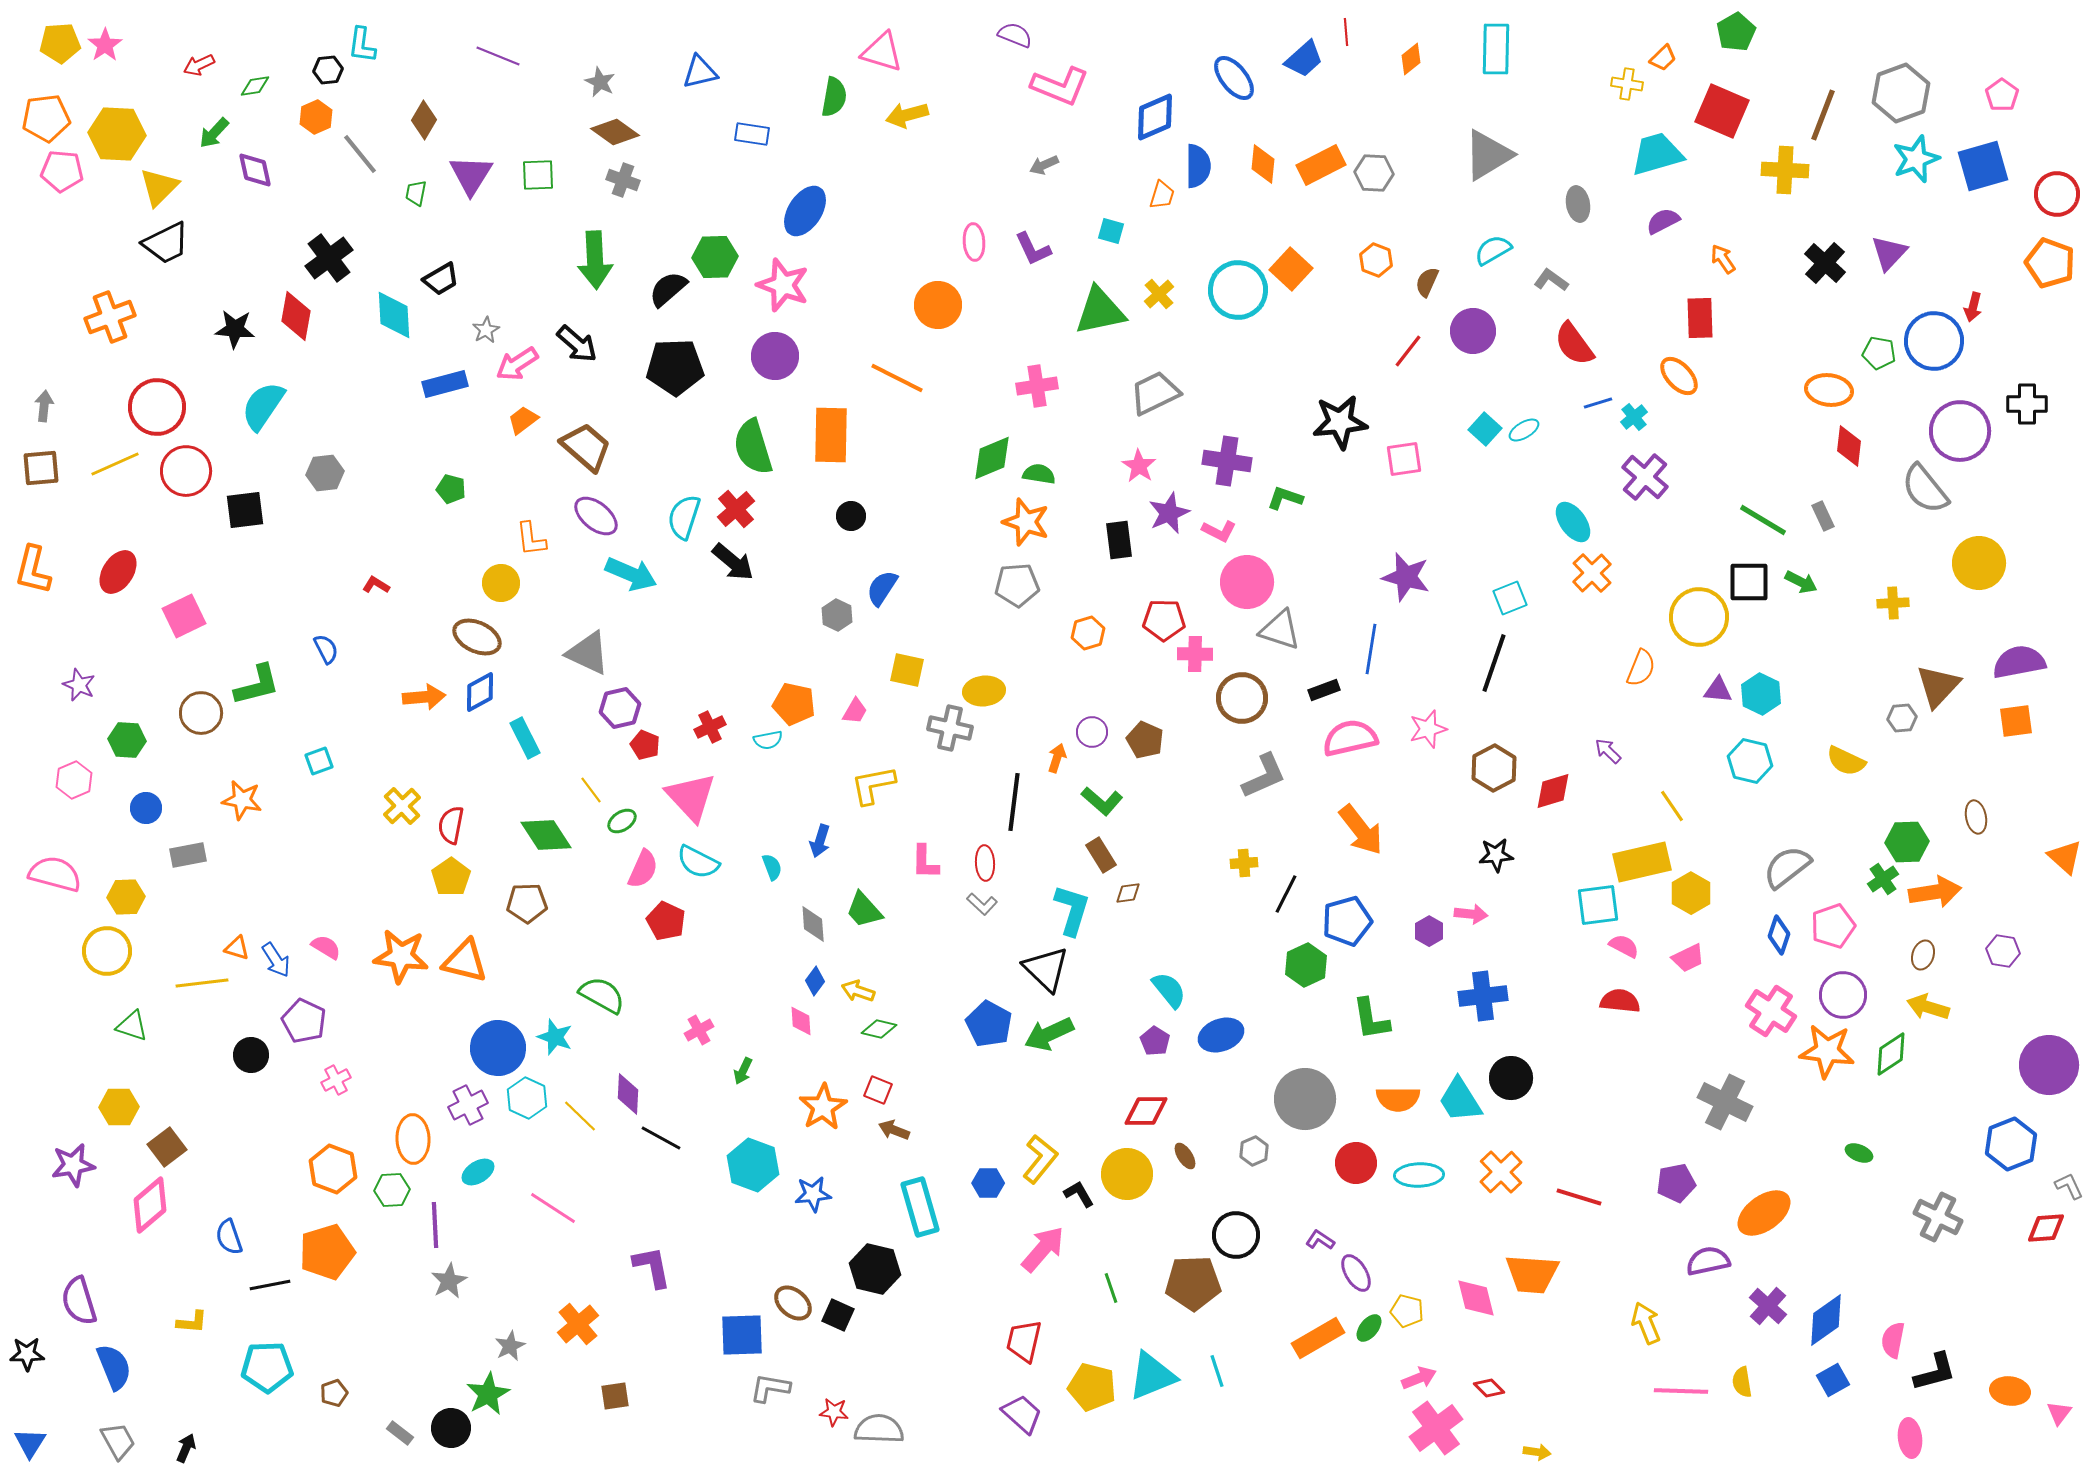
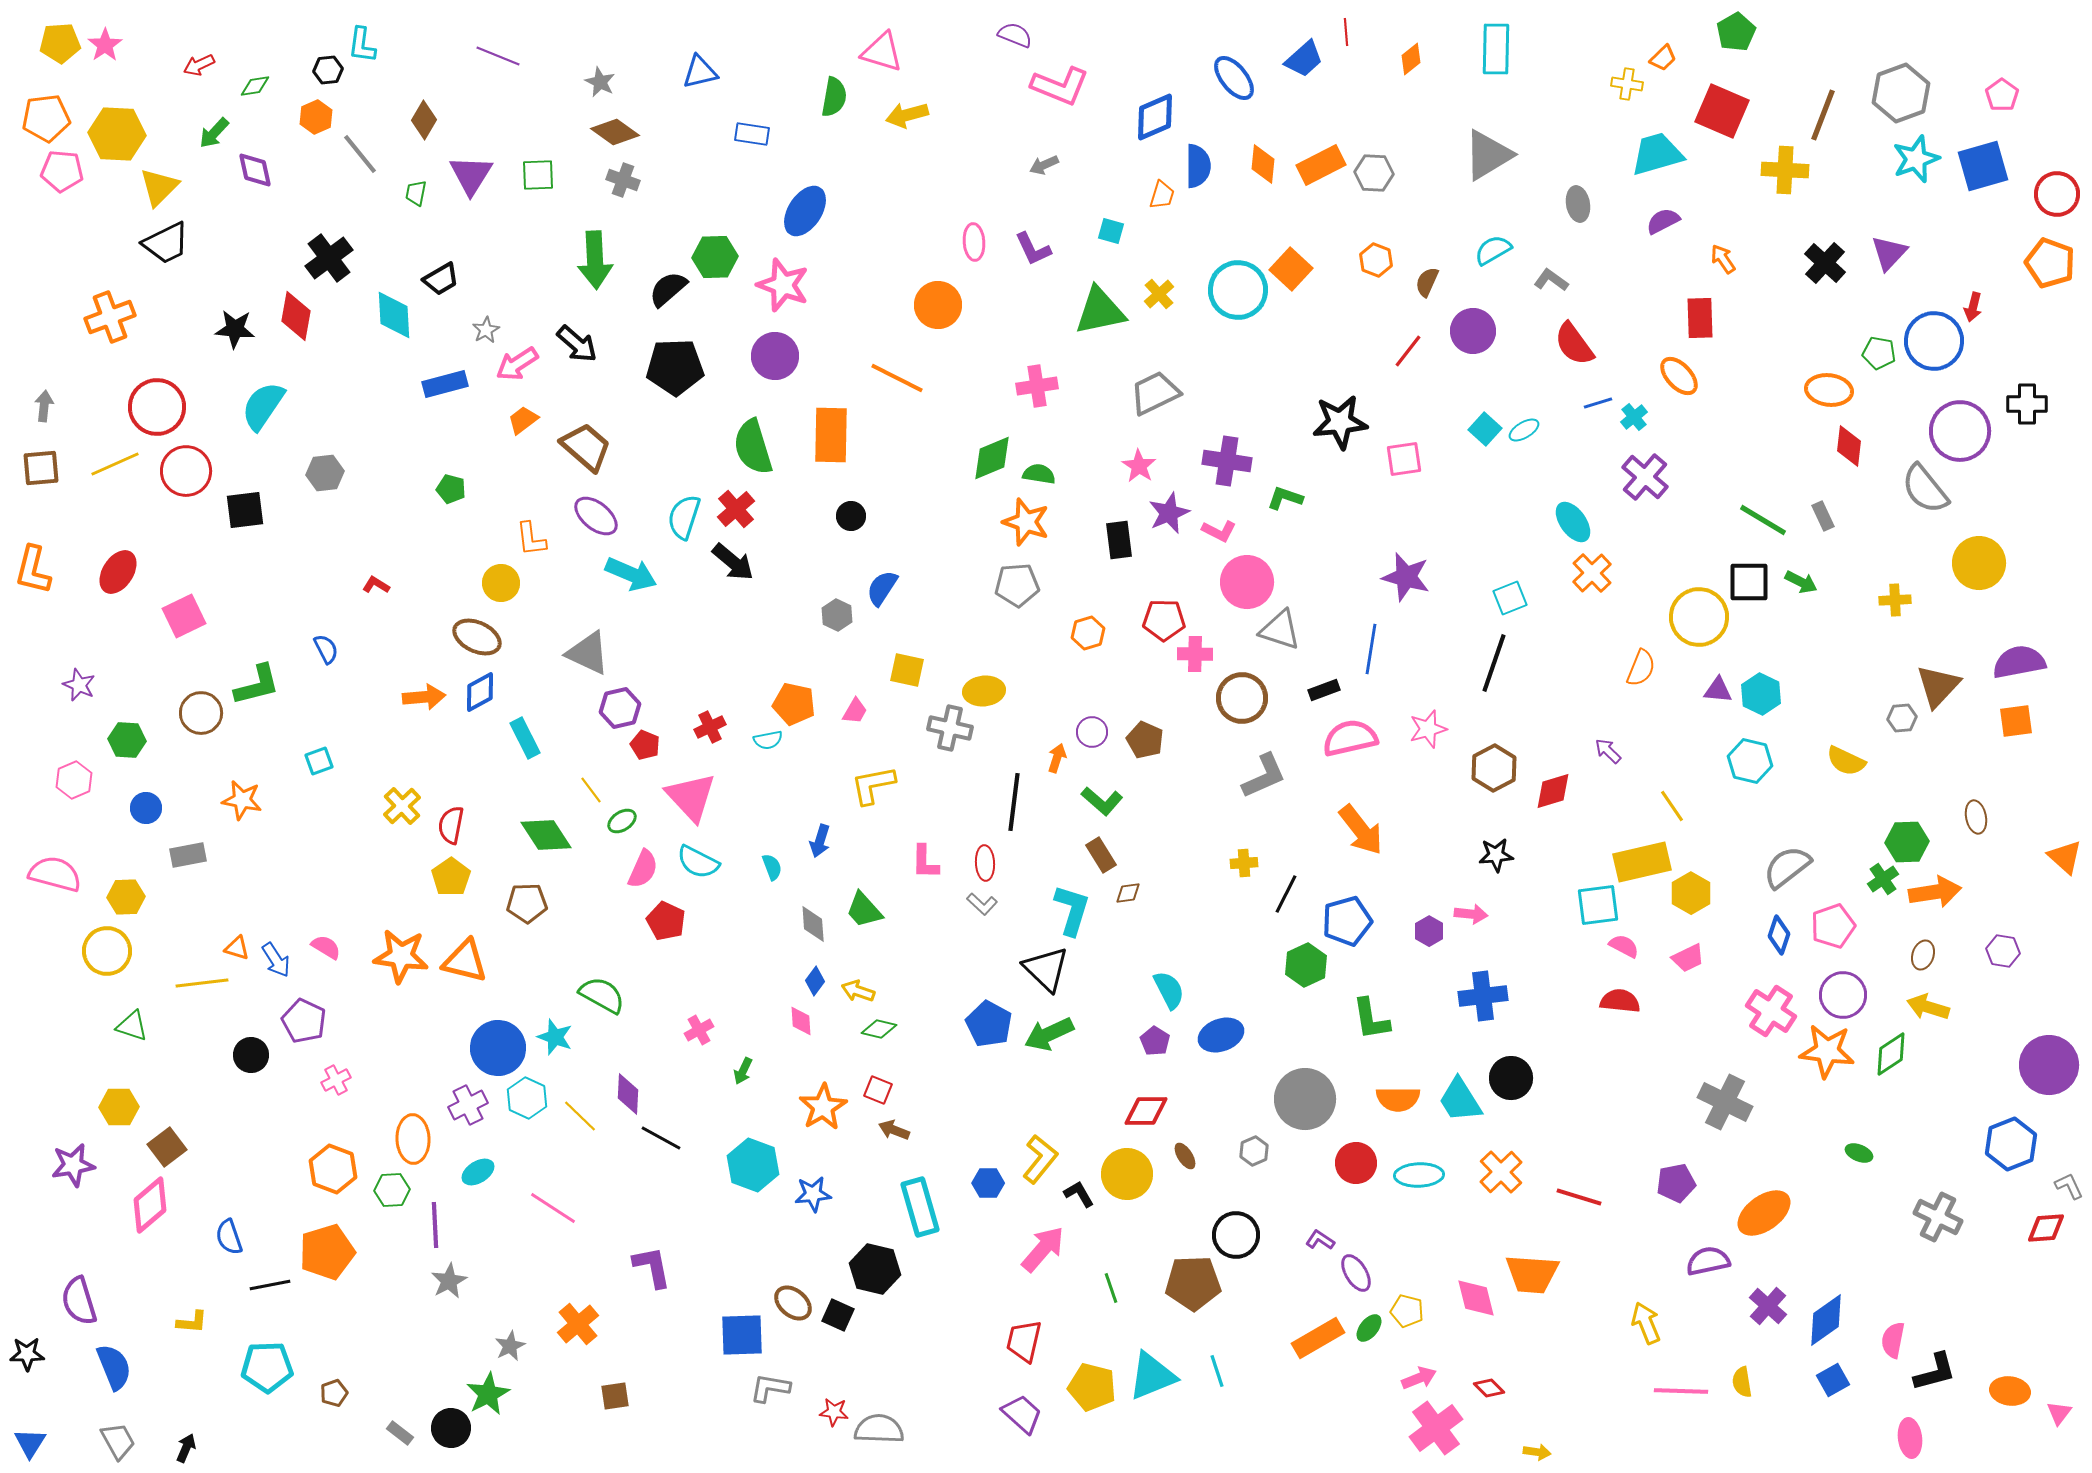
yellow cross at (1893, 603): moved 2 px right, 3 px up
cyan semicircle at (1169, 990): rotated 12 degrees clockwise
